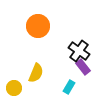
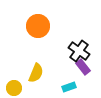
cyan rectangle: rotated 40 degrees clockwise
